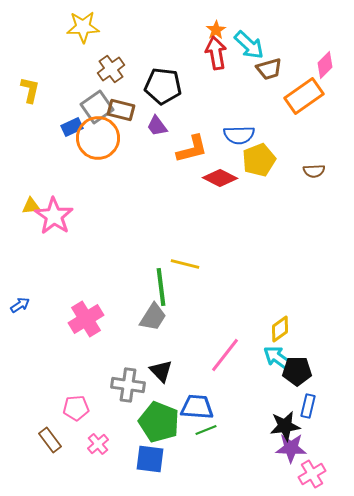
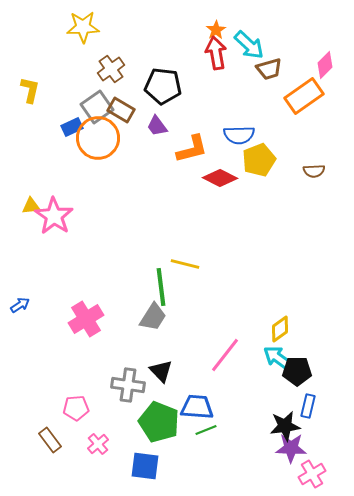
brown rectangle at (121, 110): rotated 16 degrees clockwise
blue square at (150, 459): moved 5 px left, 7 px down
